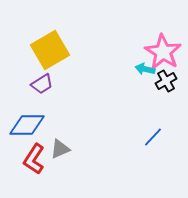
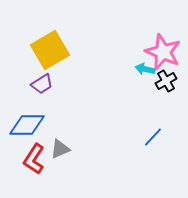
pink star: rotated 9 degrees counterclockwise
